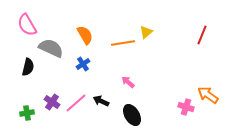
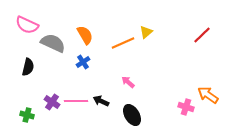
pink semicircle: rotated 35 degrees counterclockwise
red line: rotated 24 degrees clockwise
orange line: rotated 15 degrees counterclockwise
gray semicircle: moved 2 px right, 5 px up
blue cross: moved 2 px up
pink line: moved 2 px up; rotated 40 degrees clockwise
green cross: moved 2 px down; rotated 24 degrees clockwise
